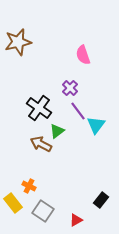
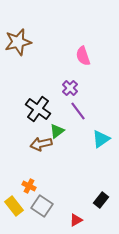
pink semicircle: moved 1 px down
black cross: moved 1 px left, 1 px down
cyan triangle: moved 5 px right, 14 px down; rotated 18 degrees clockwise
brown arrow: rotated 40 degrees counterclockwise
yellow rectangle: moved 1 px right, 3 px down
gray square: moved 1 px left, 5 px up
